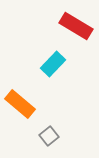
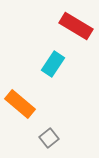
cyan rectangle: rotated 10 degrees counterclockwise
gray square: moved 2 px down
